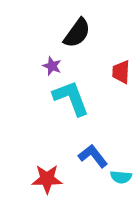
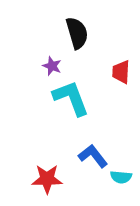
black semicircle: rotated 52 degrees counterclockwise
